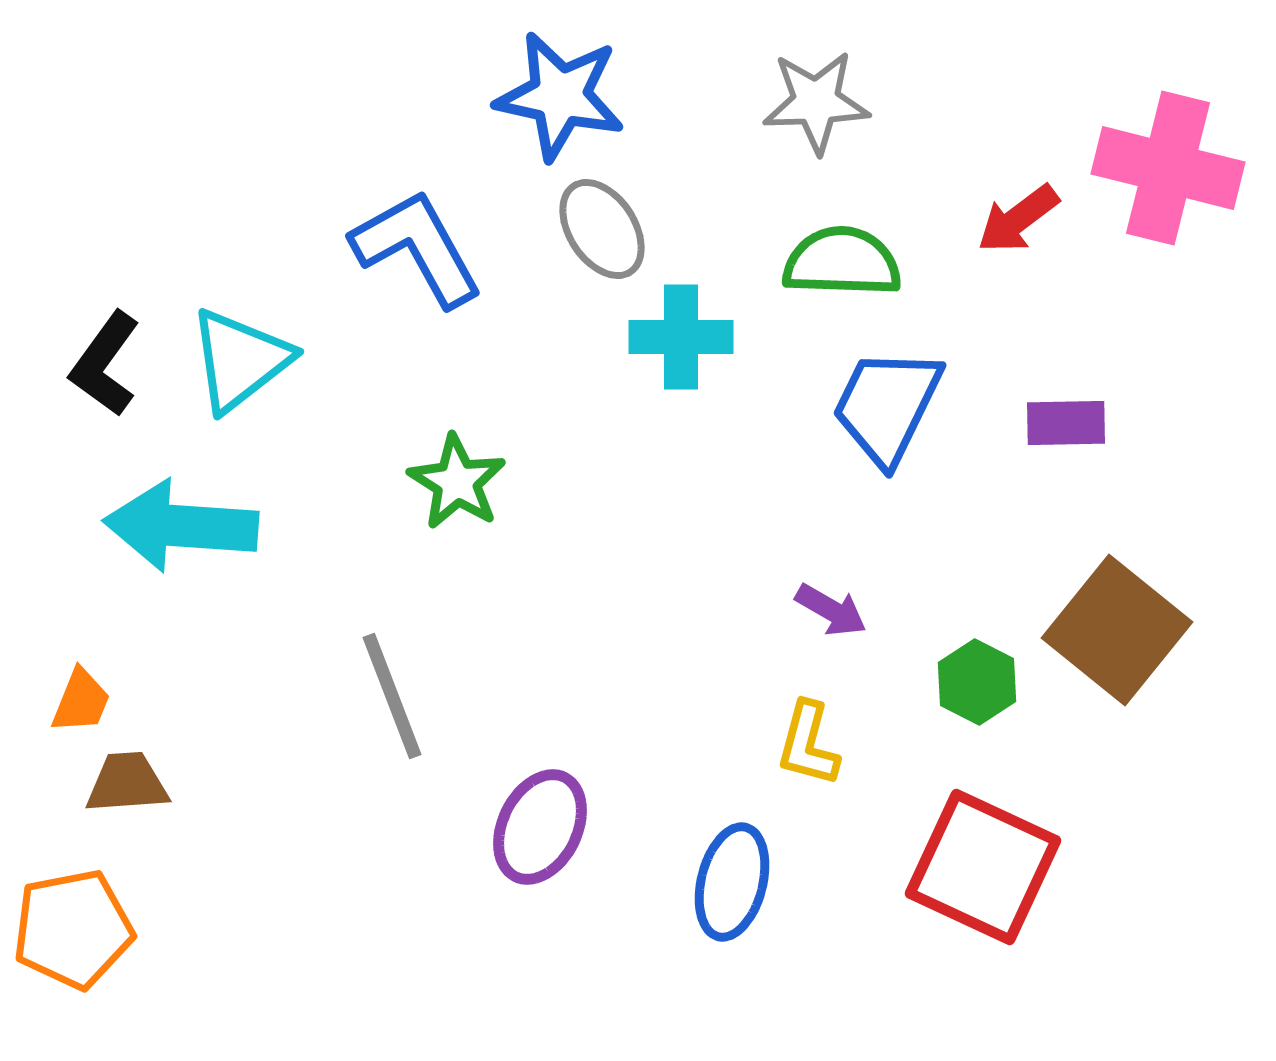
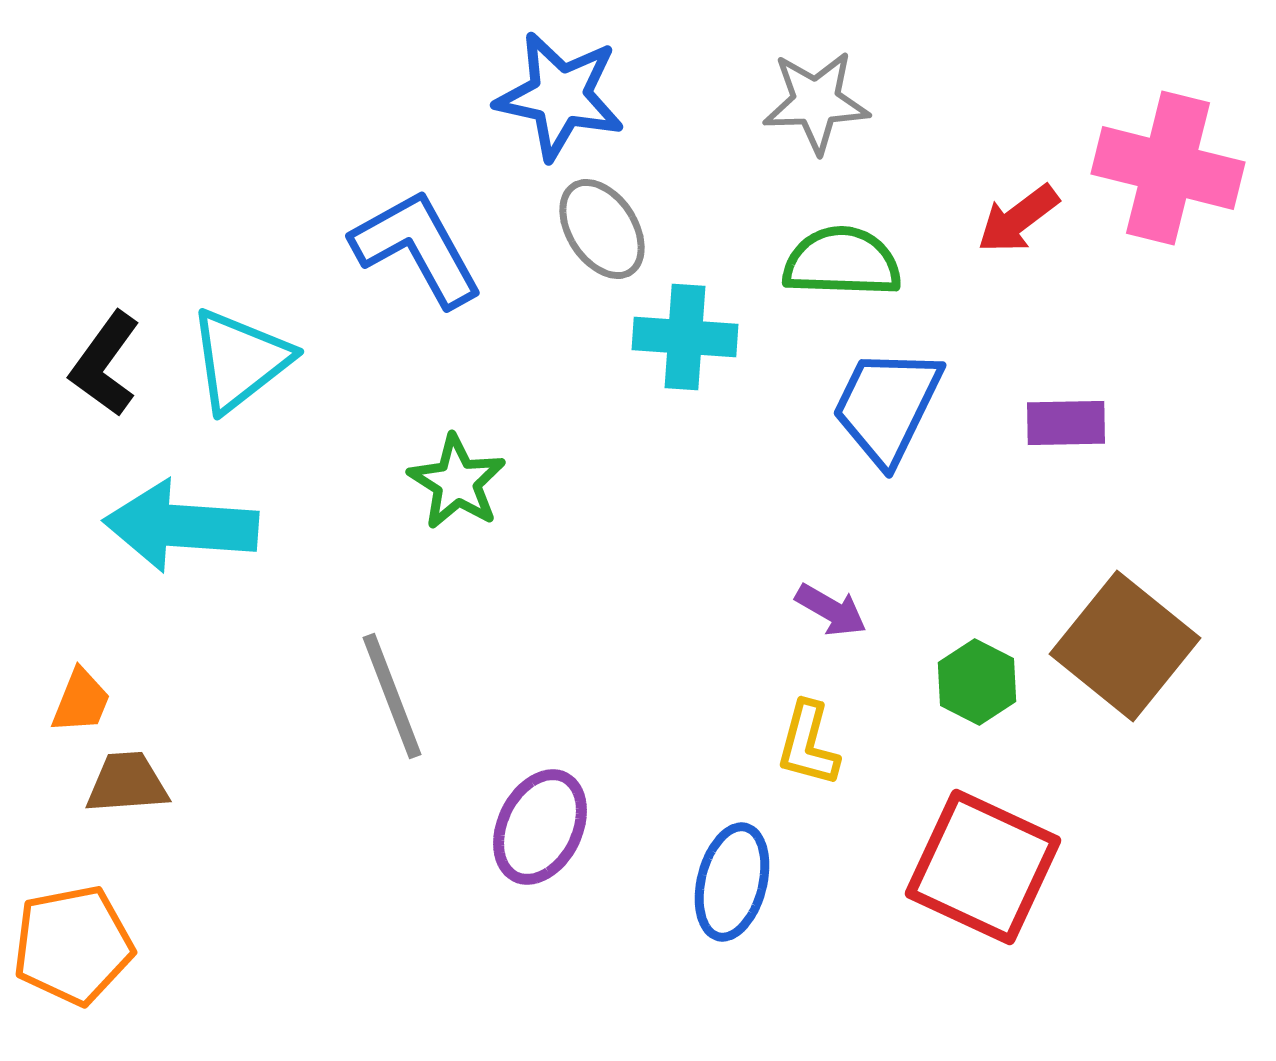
cyan cross: moved 4 px right; rotated 4 degrees clockwise
brown square: moved 8 px right, 16 px down
orange pentagon: moved 16 px down
